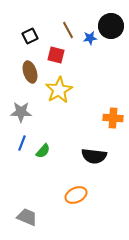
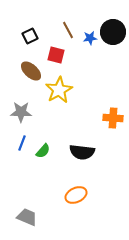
black circle: moved 2 px right, 6 px down
brown ellipse: moved 1 px right, 1 px up; rotated 30 degrees counterclockwise
black semicircle: moved 12 px left, 4 px up
